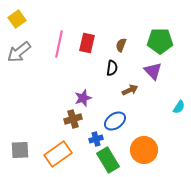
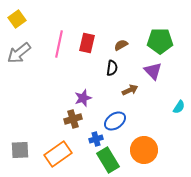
brown semicircle: rotated 40 degrees clockwise
gray arrow: moved 1 px down
